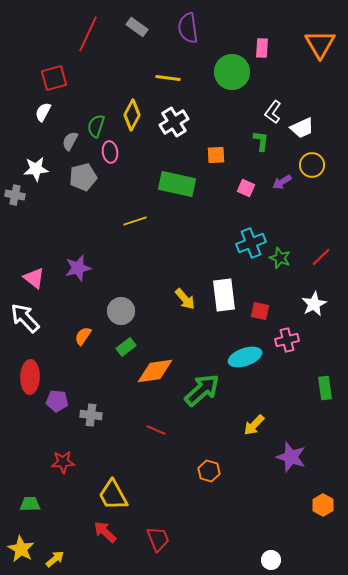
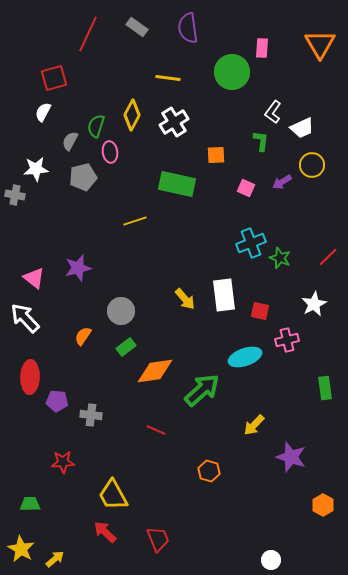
red line at (321, 257): moved 7 px right
